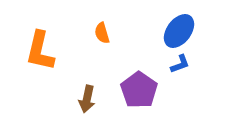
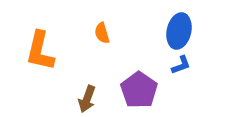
blue ellipse: rotated 24 degrees counterclockwise
blue L-shape: moved 1 px right, 1 px down
brown arrow: rotated 8 degrees clockwise
